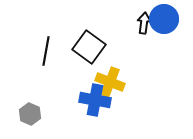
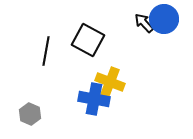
black arrow: rotated 50 degrees counterclockwise
black square: moved 1 px left, 7 px up; rotated 8 degrees counterclockwise
blue cross: moved 1 px left, 1 px up
